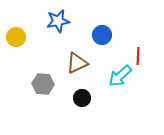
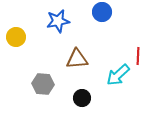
blue circle: moved 23 px up
brown triangle: moved 4 px up; rotated 20 degrees clockwise
cyan arrow: moved 2 px left, 1 px up
